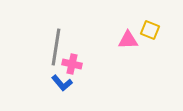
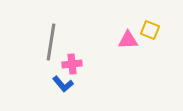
gray line: moved 5 px left, 5 px up
pink cross: rotated 18 degrees counterclockwise
blue L-shape: moved 1 px right, 1 px down
